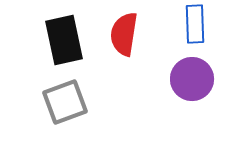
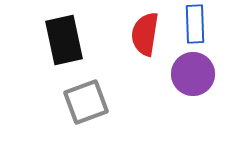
red semicircle: moved 21 px right
purple circle: moved 1 px right, 5 px up
gray square: moved 21 px right
